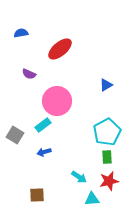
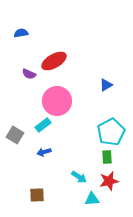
red ellipse: moved 6 px left, 12 px down; rotated 10 degrees clockwise
cyan pentagon: moved 4 px right
